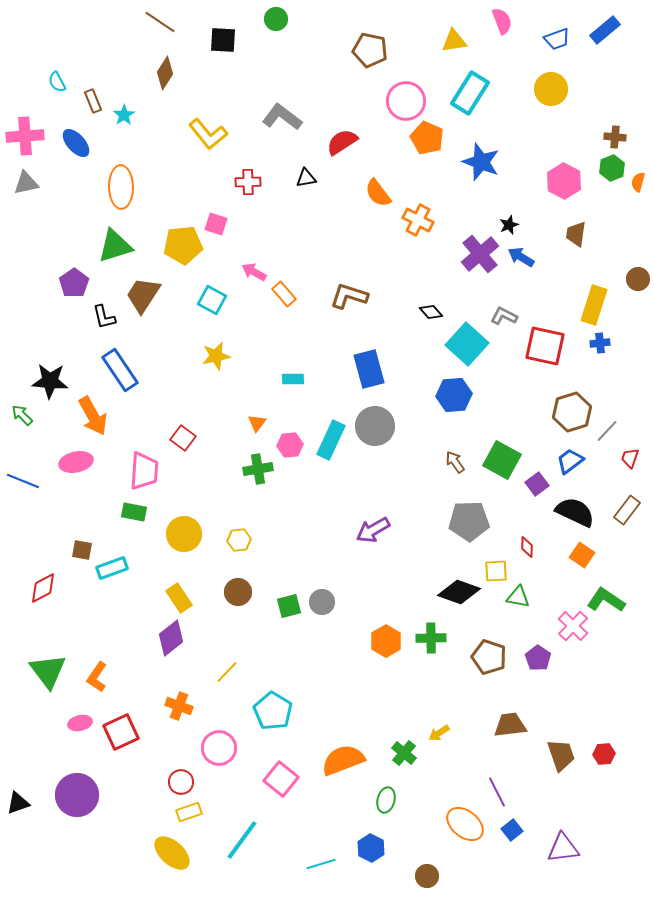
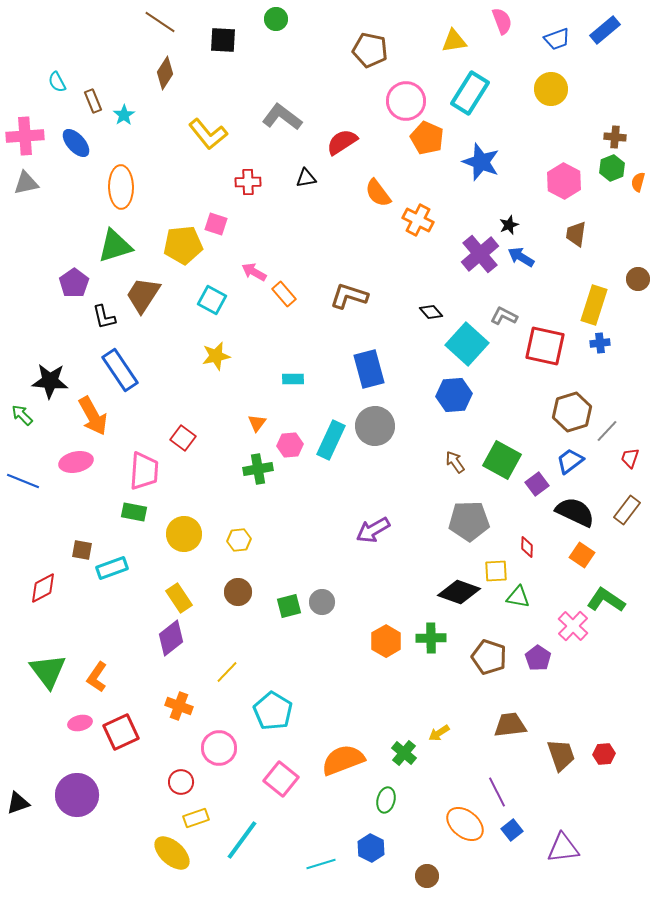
yellow rectangle at (189, 812): moved 7 px right, 6 px down
